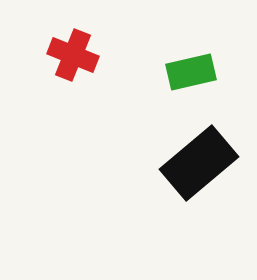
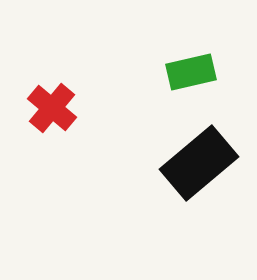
red cross: moved 21 px left, 53 px down; rotated 18 degrees clockwise
